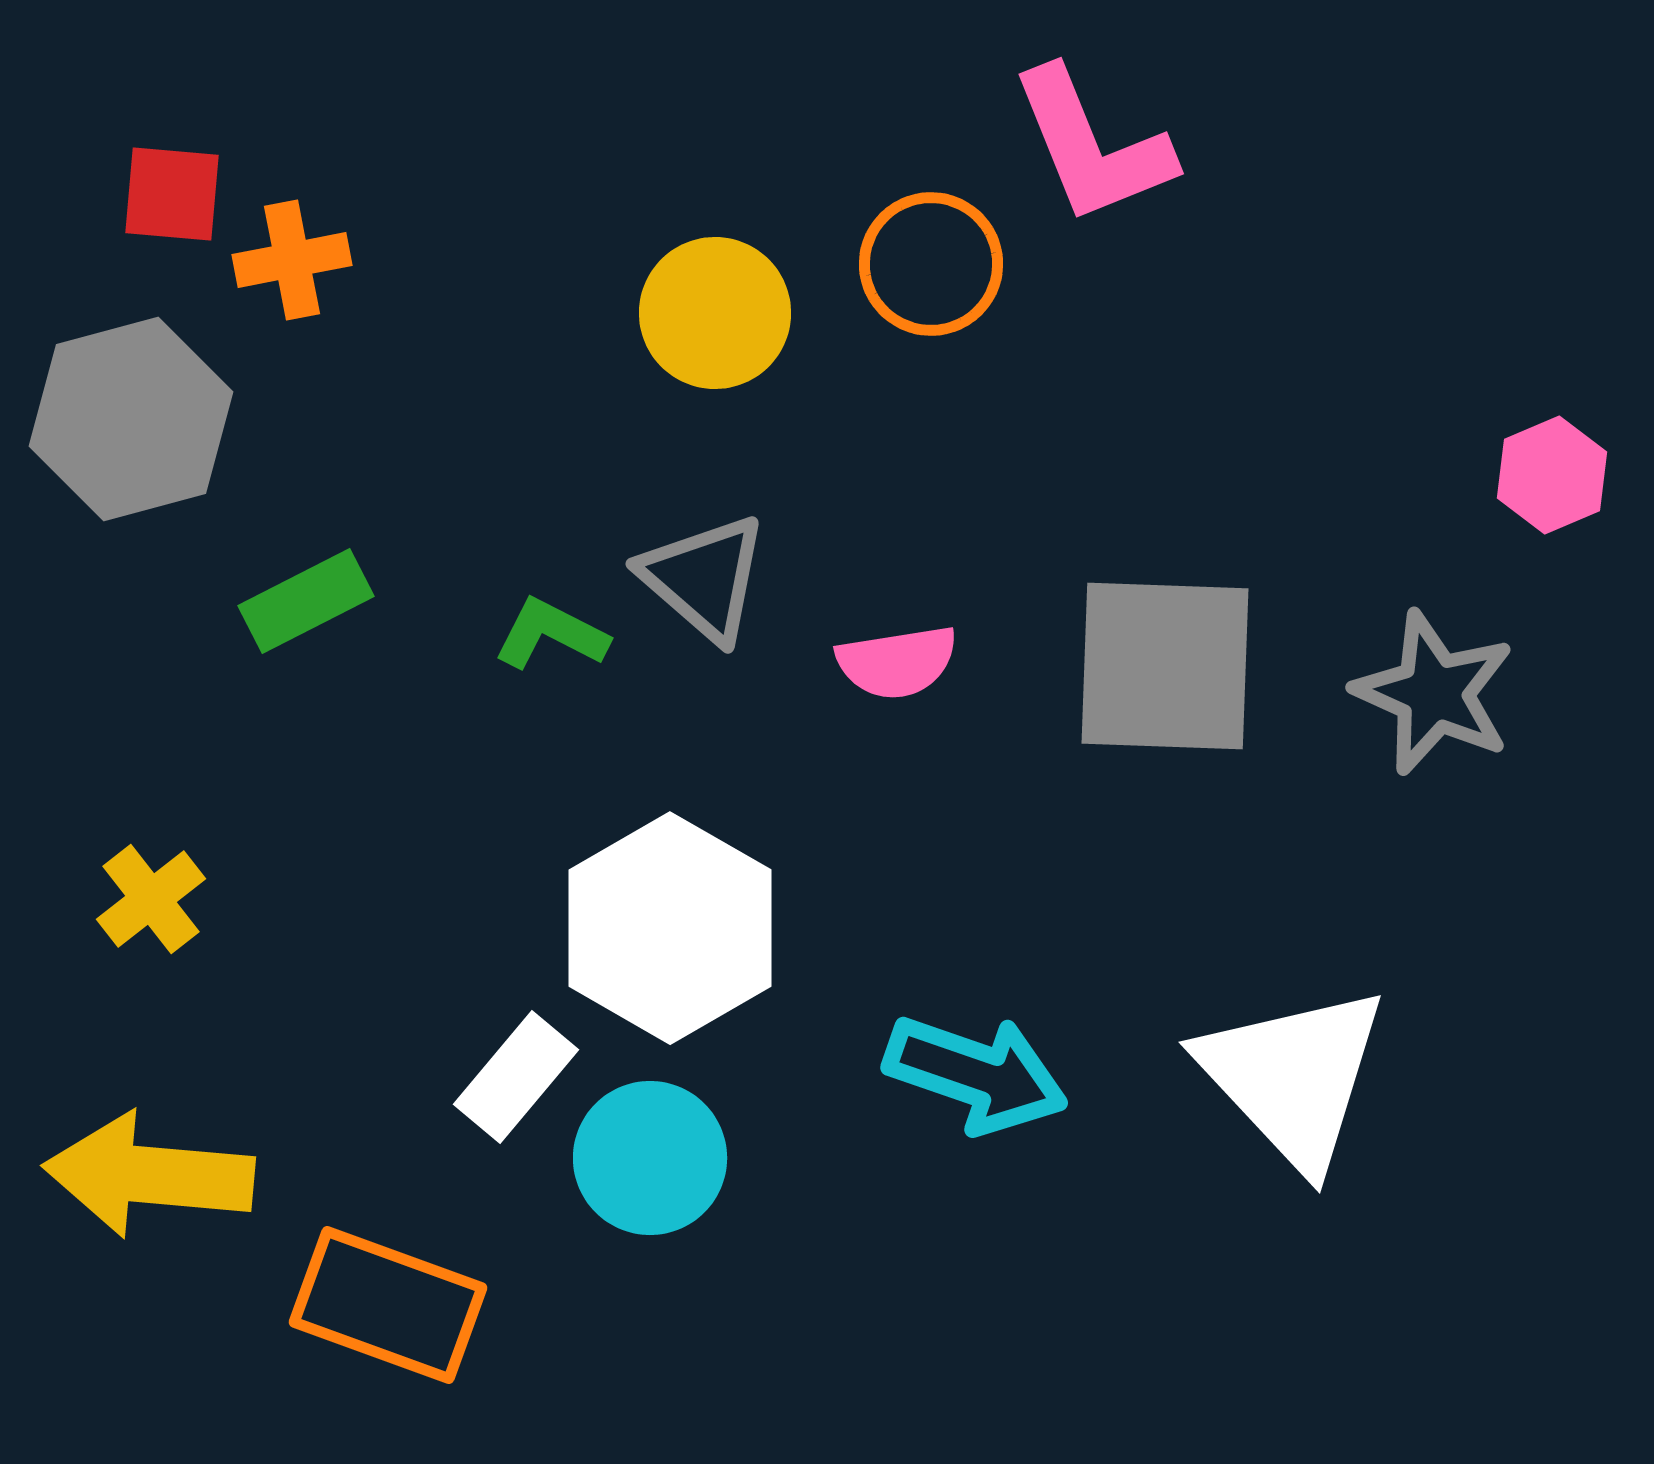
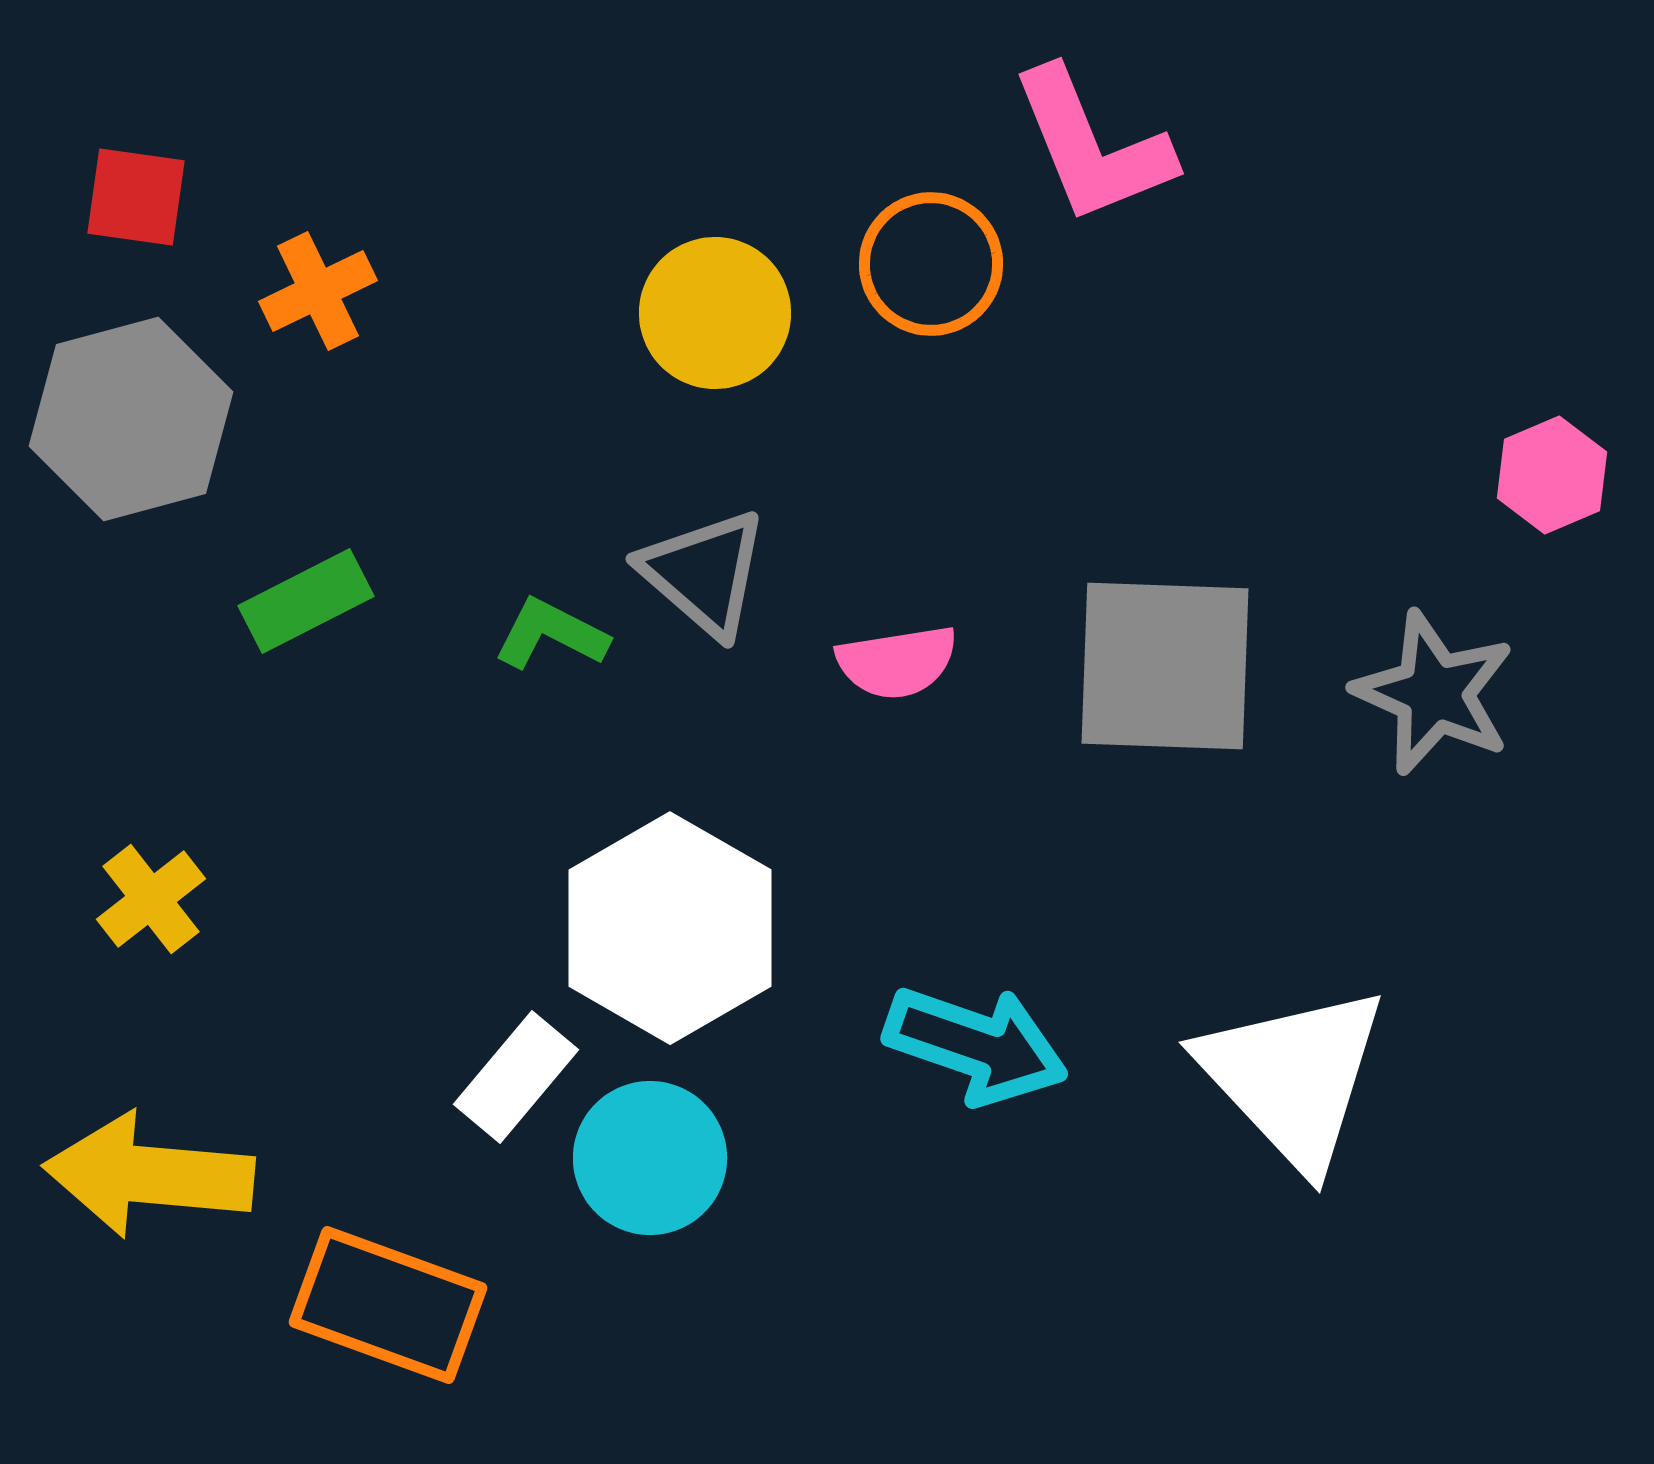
red square: moved 36 px left, 3 px down; rotated 3 degrees clockwise
orange cross: moved 26 px right, 31 px down; rotated 15 degrees counterclockwise
gray triangle: moved 5 px up
cyan arrow: moved 29 px up
